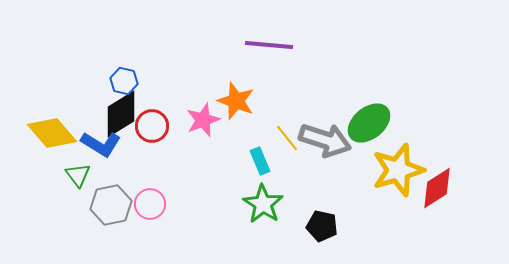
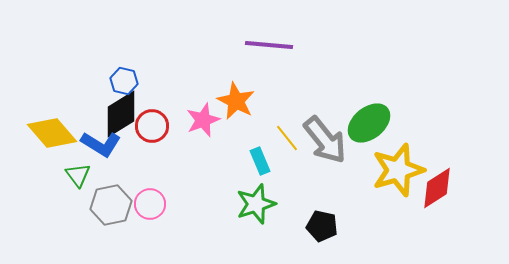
orange star: rotated 6 degrees clockwise
gray arrow: rotated 33 degrees clockwise
green star: moved 7 px left; rotated 21 degrees clockwise
